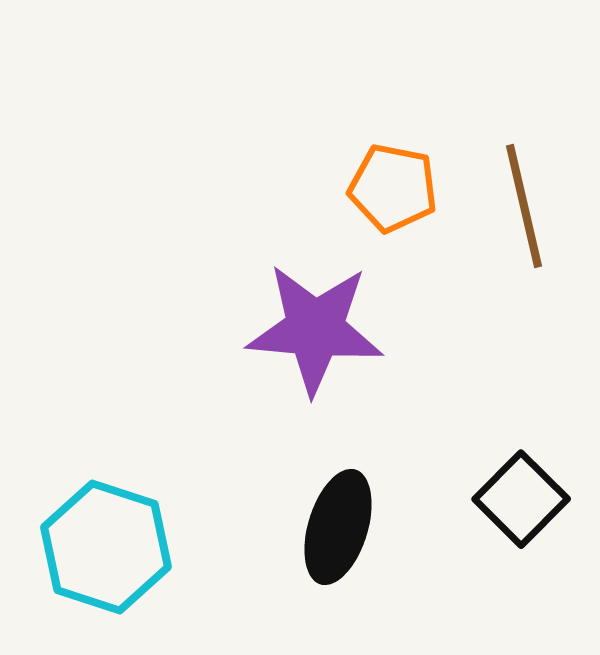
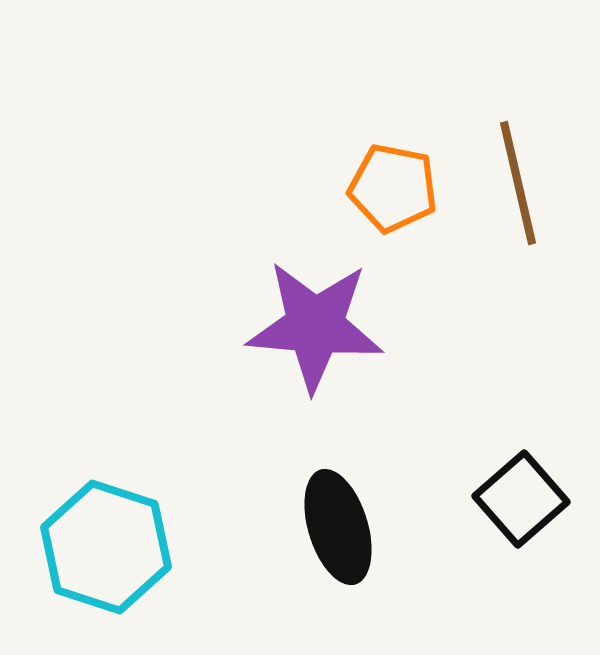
brown line: moved 6 px left, 23 px up
purple star: moved 3 px up
black square: rotated 4 degrees clockwise
black ellipse: rotated 34 degrees counterclockwise
